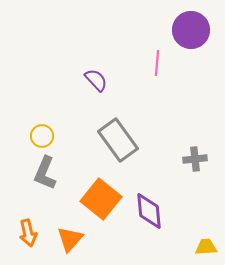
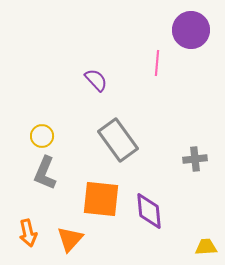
orange square: rotated 33 degrees counterclockwise
